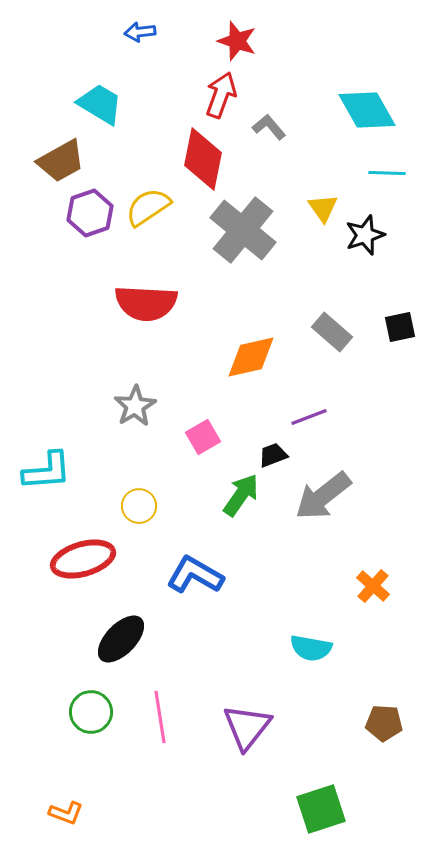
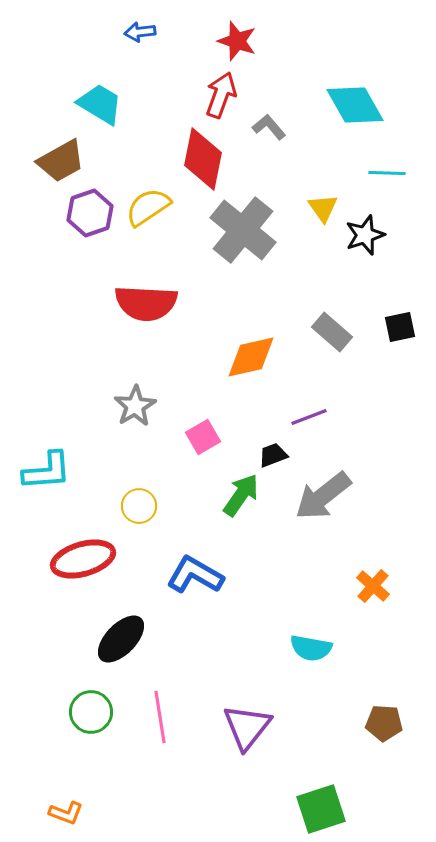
cyan diamond: moved 12 px left, 5 px up
